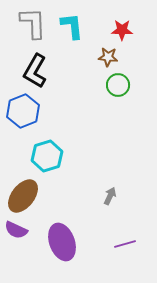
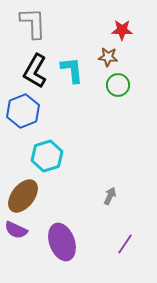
cyan L-shape: moved 44 px down
purple line: rotated 40 degrees counterclockwise
